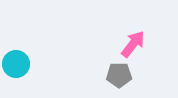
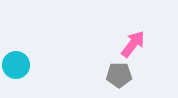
cyan circle: moved 1 px down
